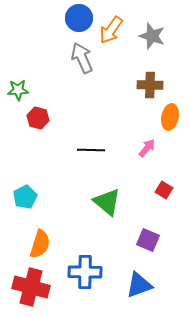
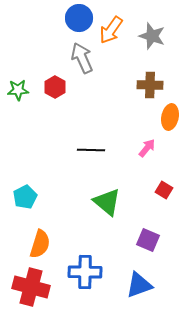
red hexagon: moved 17 px right, 31 px up; rotated 15 degrees clockwise
